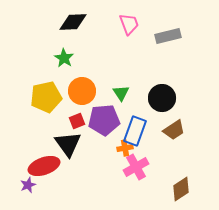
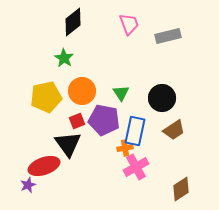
black diamond: rotated 36 degrees counterclockwise
purple pentagon: rotated 16 degrees clockwise
blue rectangle: rotated 8 degrees counterclockwise
